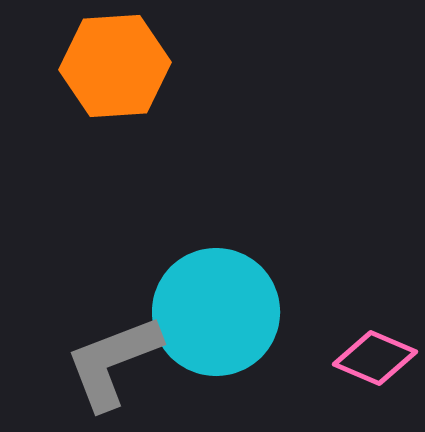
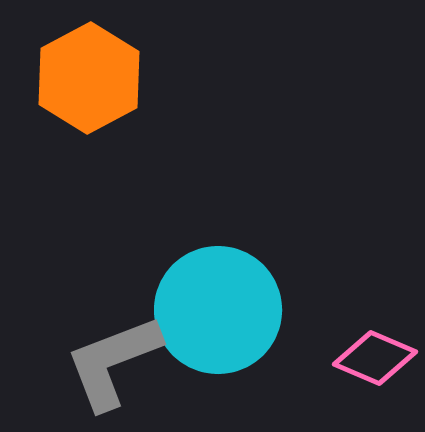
orange hexagon: moved 26 px left, 12 px down; rotated 24 degrees counterclockwise
cyan circle: moved 2 px right, 2 px up
